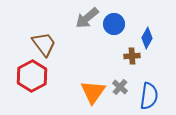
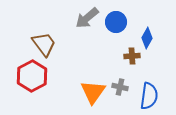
blue circle: moved 2 px right, 2 px up
gray cross: rotated 28 degrees counterclockwise
